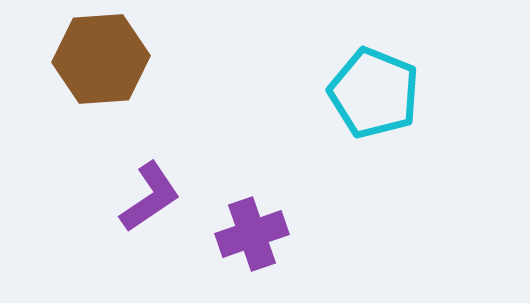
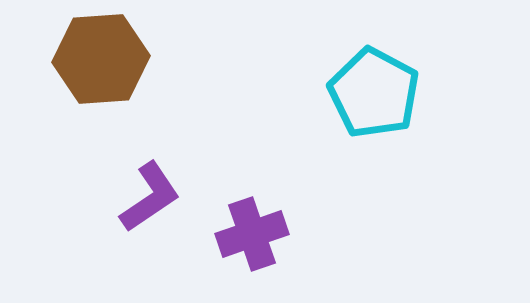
cyan pentagon: rotated 6 degrees clockwise
